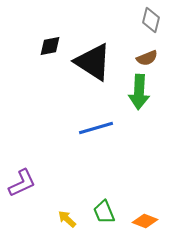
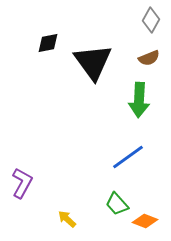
gray diamond: rotated 15 degrees clockwise
black diamond: moved 2 px left, 3 px up
brown semicircle: moved 2 px right
black triangle: rotated 21 degrees clockwise
green arrow: moved 8 px down
blue line: moved 32 px right, 29 px down; rotated 20 degrees counterclockwise
purple L-shape: rotated 36 degrees counterclockwise
green trapezoid: moved 13 px right, 8 px up; rotated 20 degrees counterclockwise
